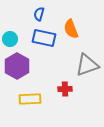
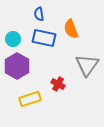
blue semicircle: rotated 24 degrees counterclockwise
cyan circle: moved 3 px right
gray triangle: rotated 35 degrees counterclockwise
red cross: moved 7 px left, 5 px up; rotated 32 degrees clockwise
yellow rectangle: rotated 15 degrees counterclockwise
